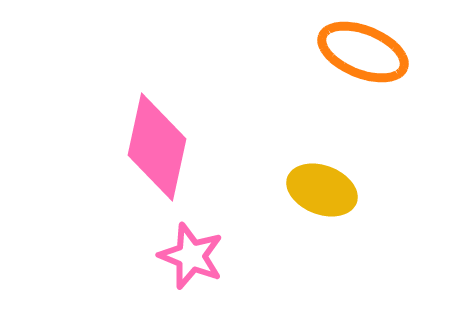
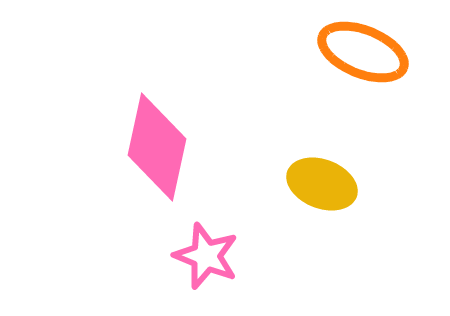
yellow ellipse: moved 6 px up
pink star: moved 15 px right
